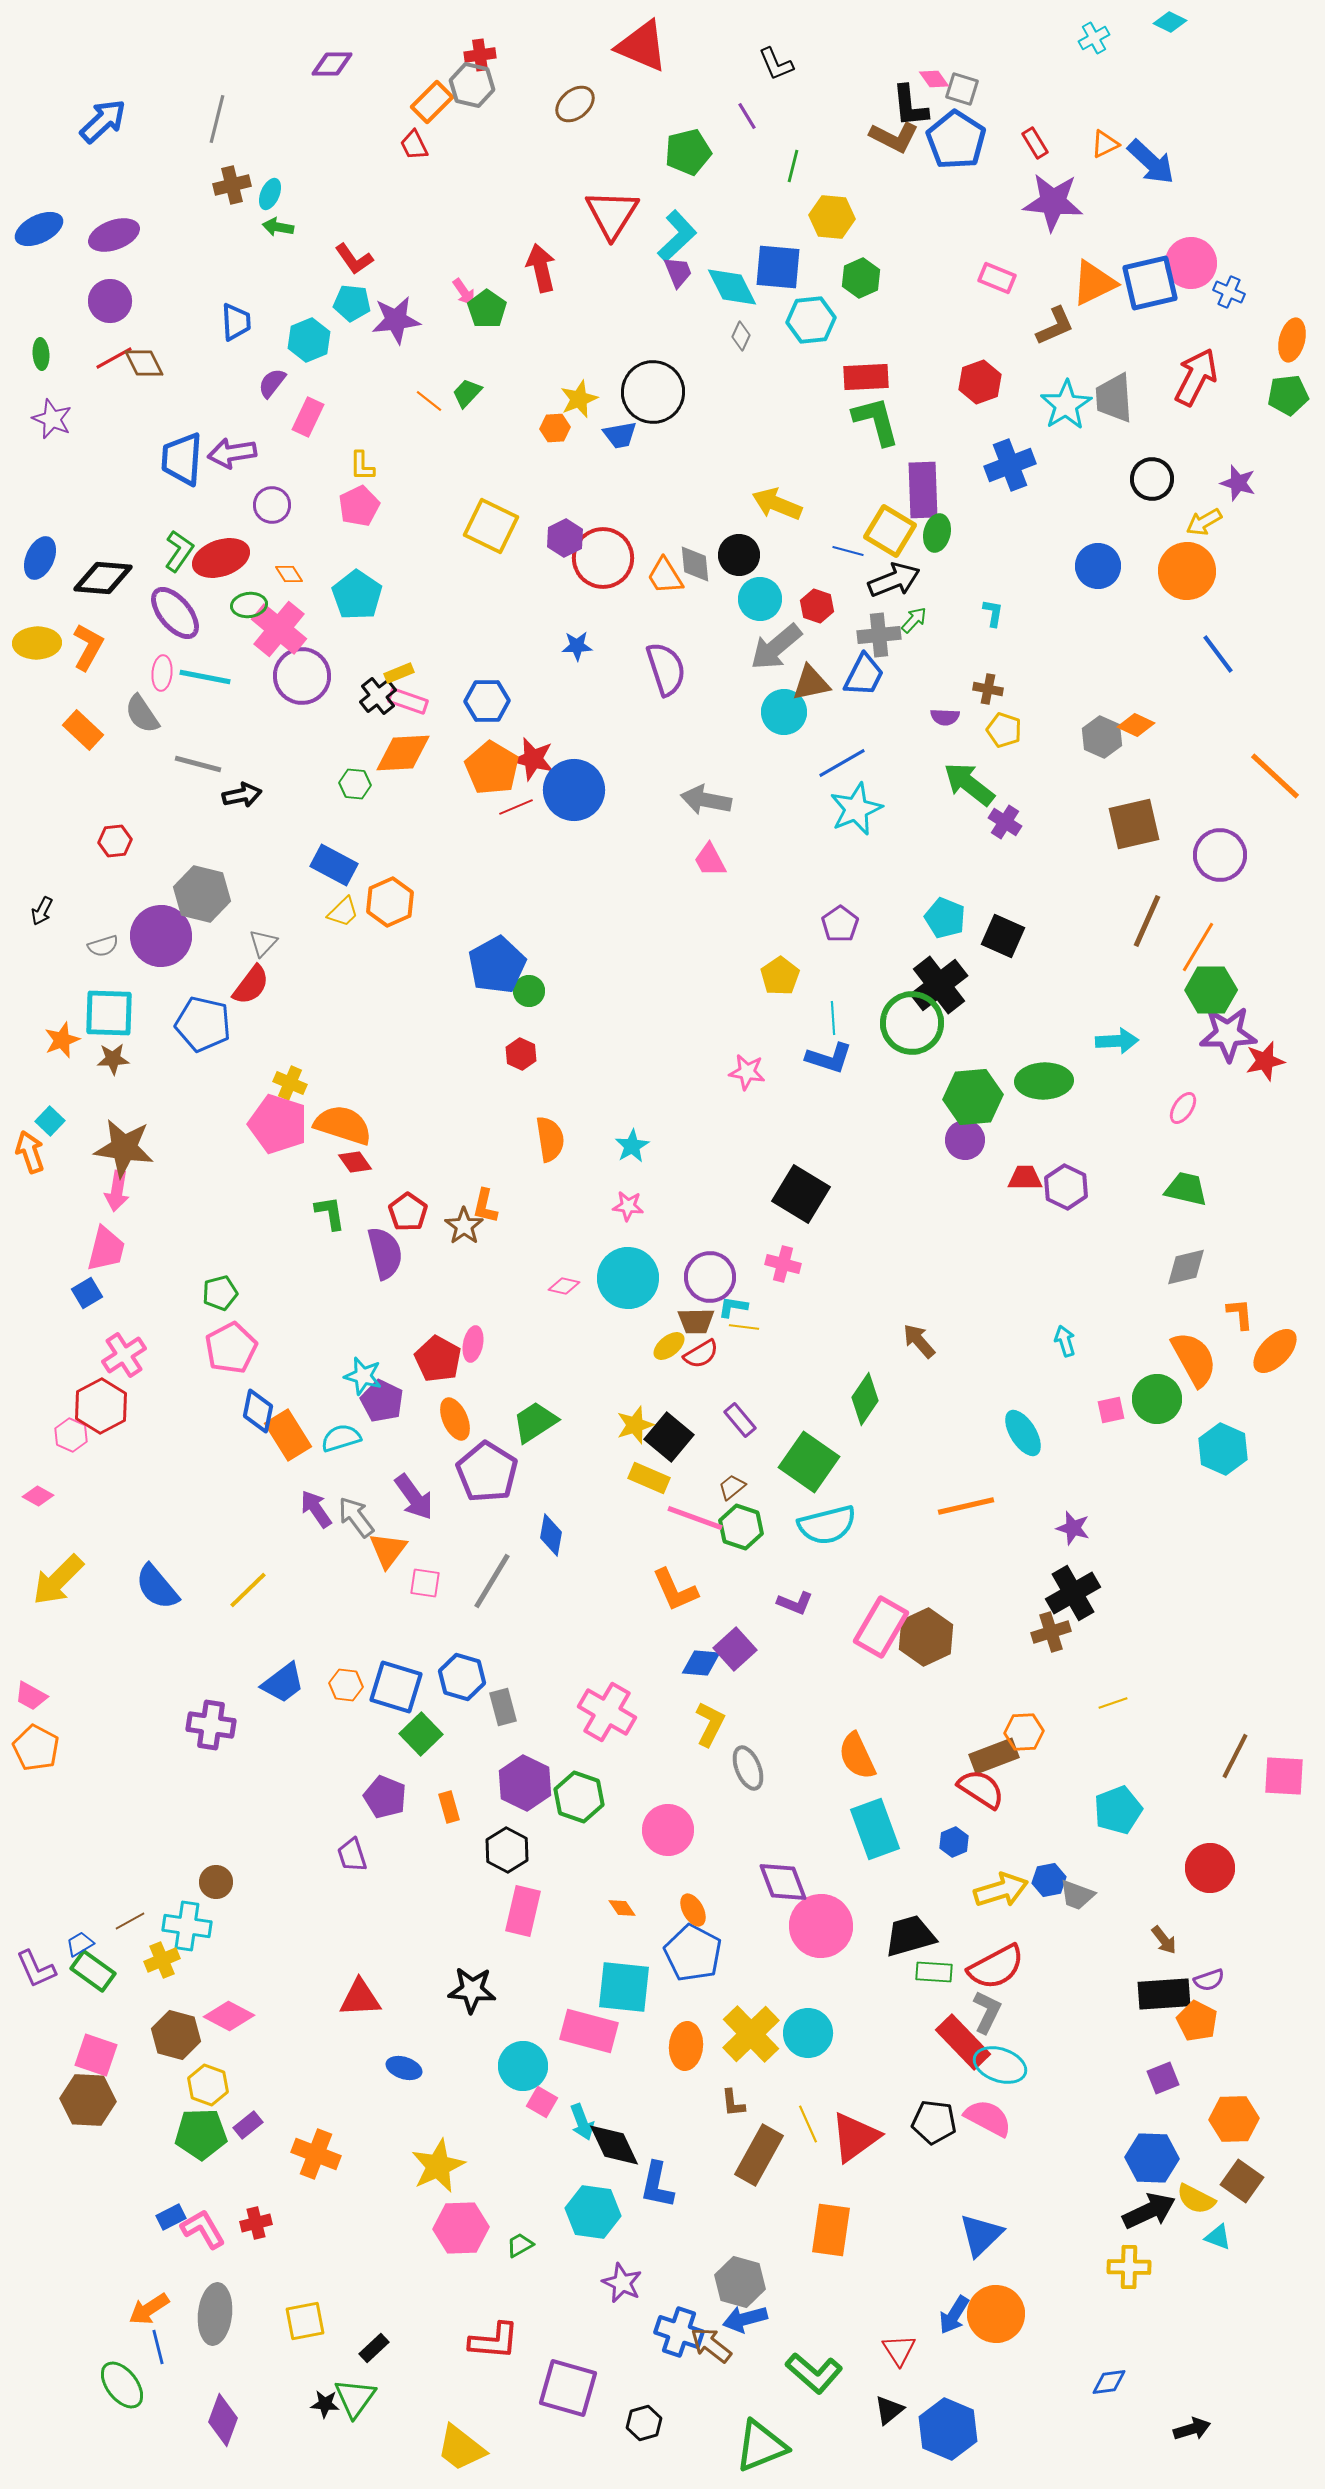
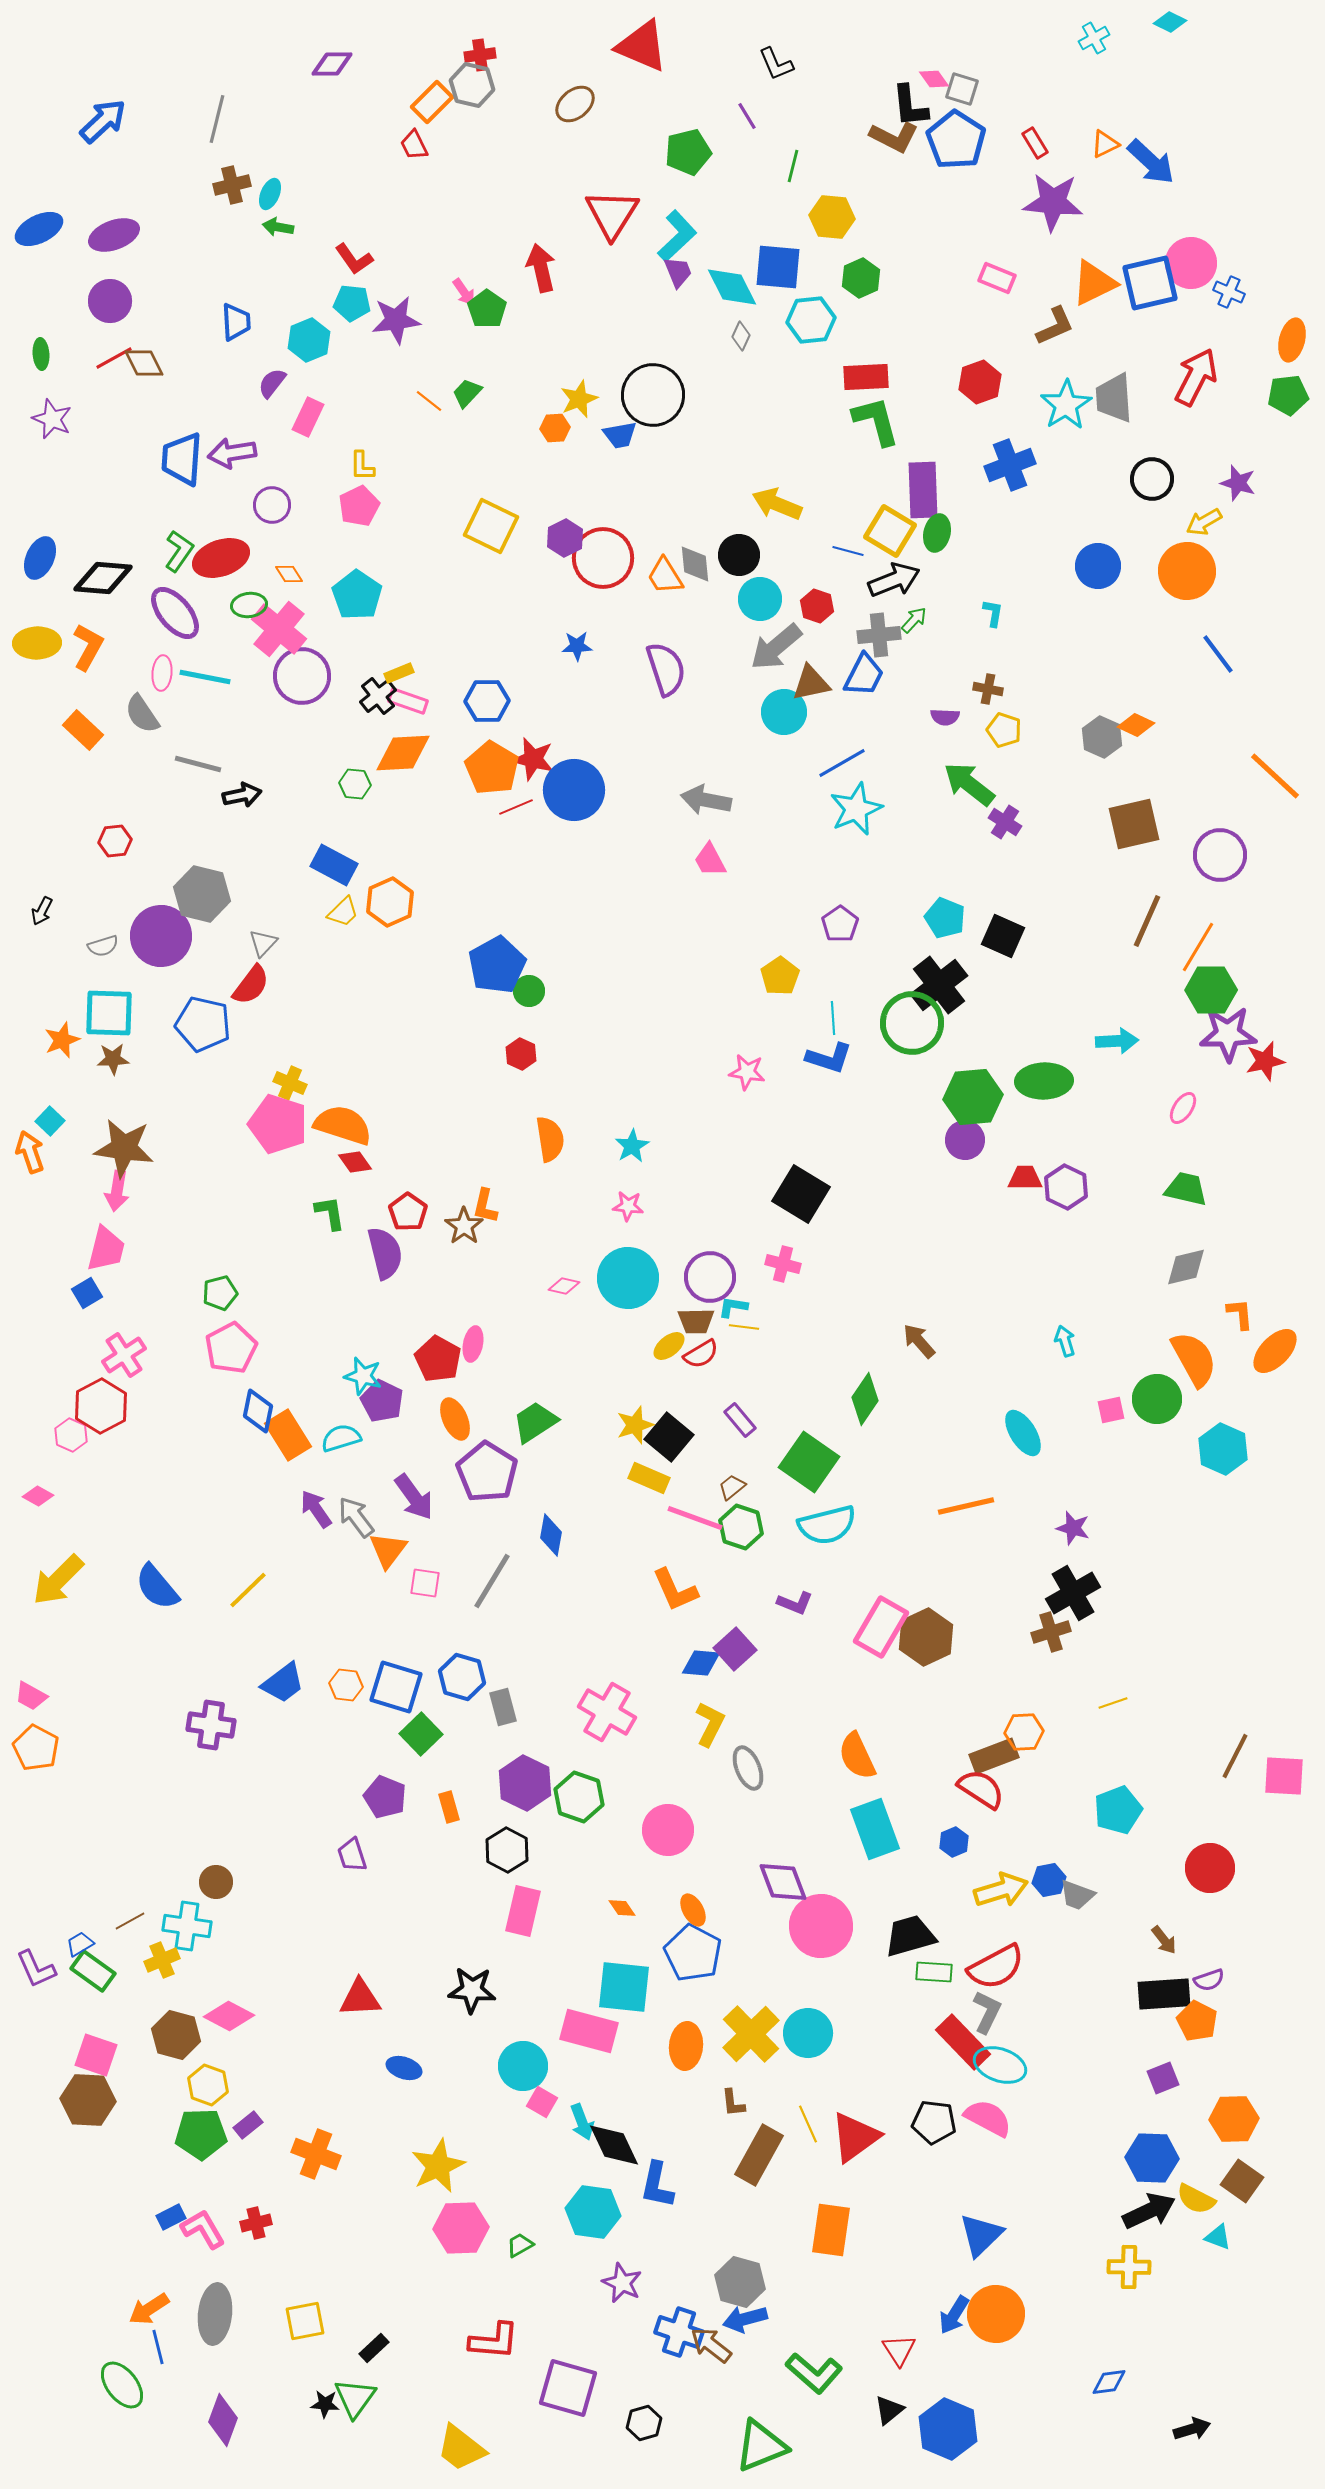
black circle at (653, 392): moved 3 px down
